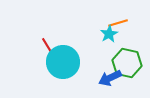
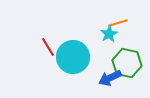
cyan circle: moved 10 px right, 5 px up
